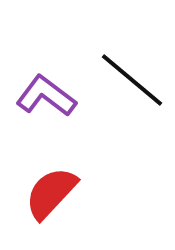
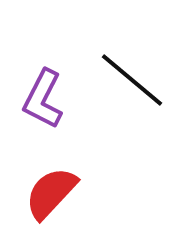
purple L-shape: moved 3 px left, 3 px down; rotated 100 degrees counterclockwise
